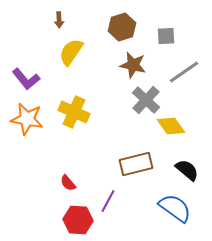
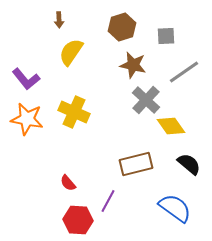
black semicircle: moved 2 px right, 6 px up
